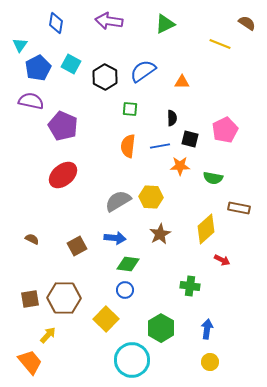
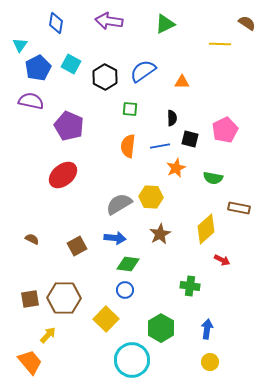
yellow line at (220, 44): rotated 20 degrees counterclockwise
purple pentagon at (63, 126): moved 6 px right
orange star at (180, 166): moved 4 px left, 2 px down; rotated 24 degrees counterclockwise
gray semicircle at (118, 201): moved 1 px right, 3 px down
